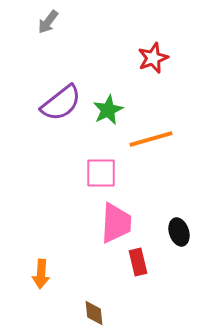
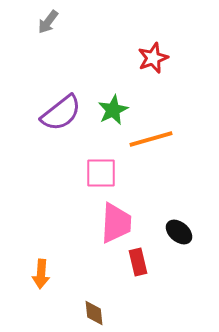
purple semicircle: moved 10 px down
green star: moved 5 px right
black ellipse: rotated 32 degrees counterclockwise
